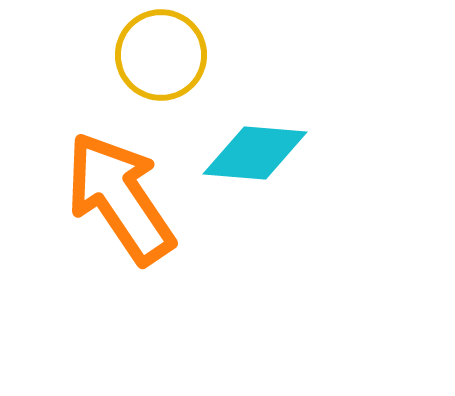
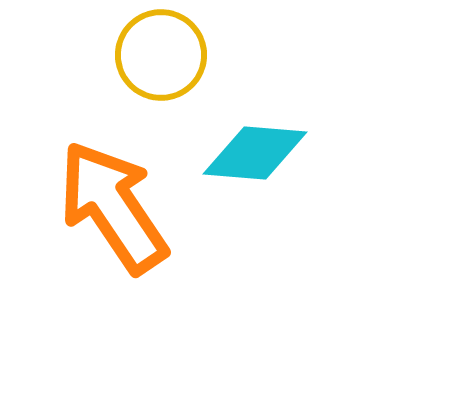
orange arrow: moved 7 px left, 9 px down
